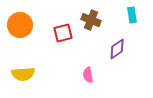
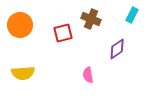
cyan rectangle: rotated 35 degrees clockwise
brown cross: moved 1 px up
yellow semicircle: moved 1 px up
